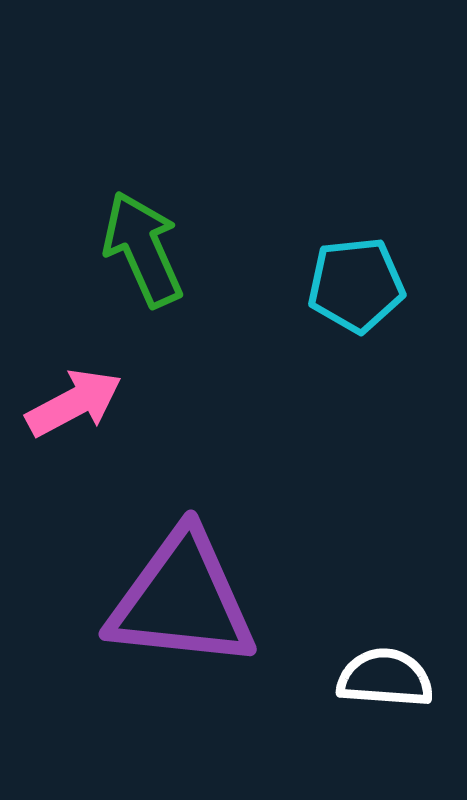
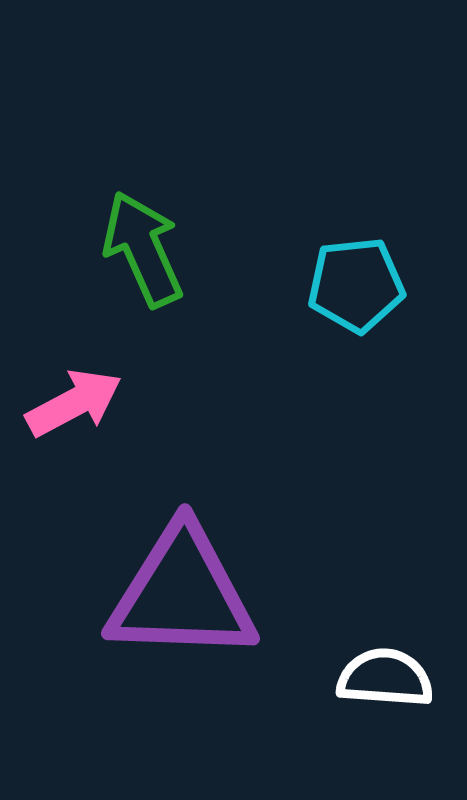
purple triangle: moved 6 px up; rotated 4 degrees counterclockwise
